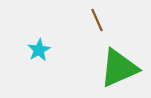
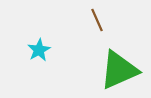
green triangle: moved 2 px down
